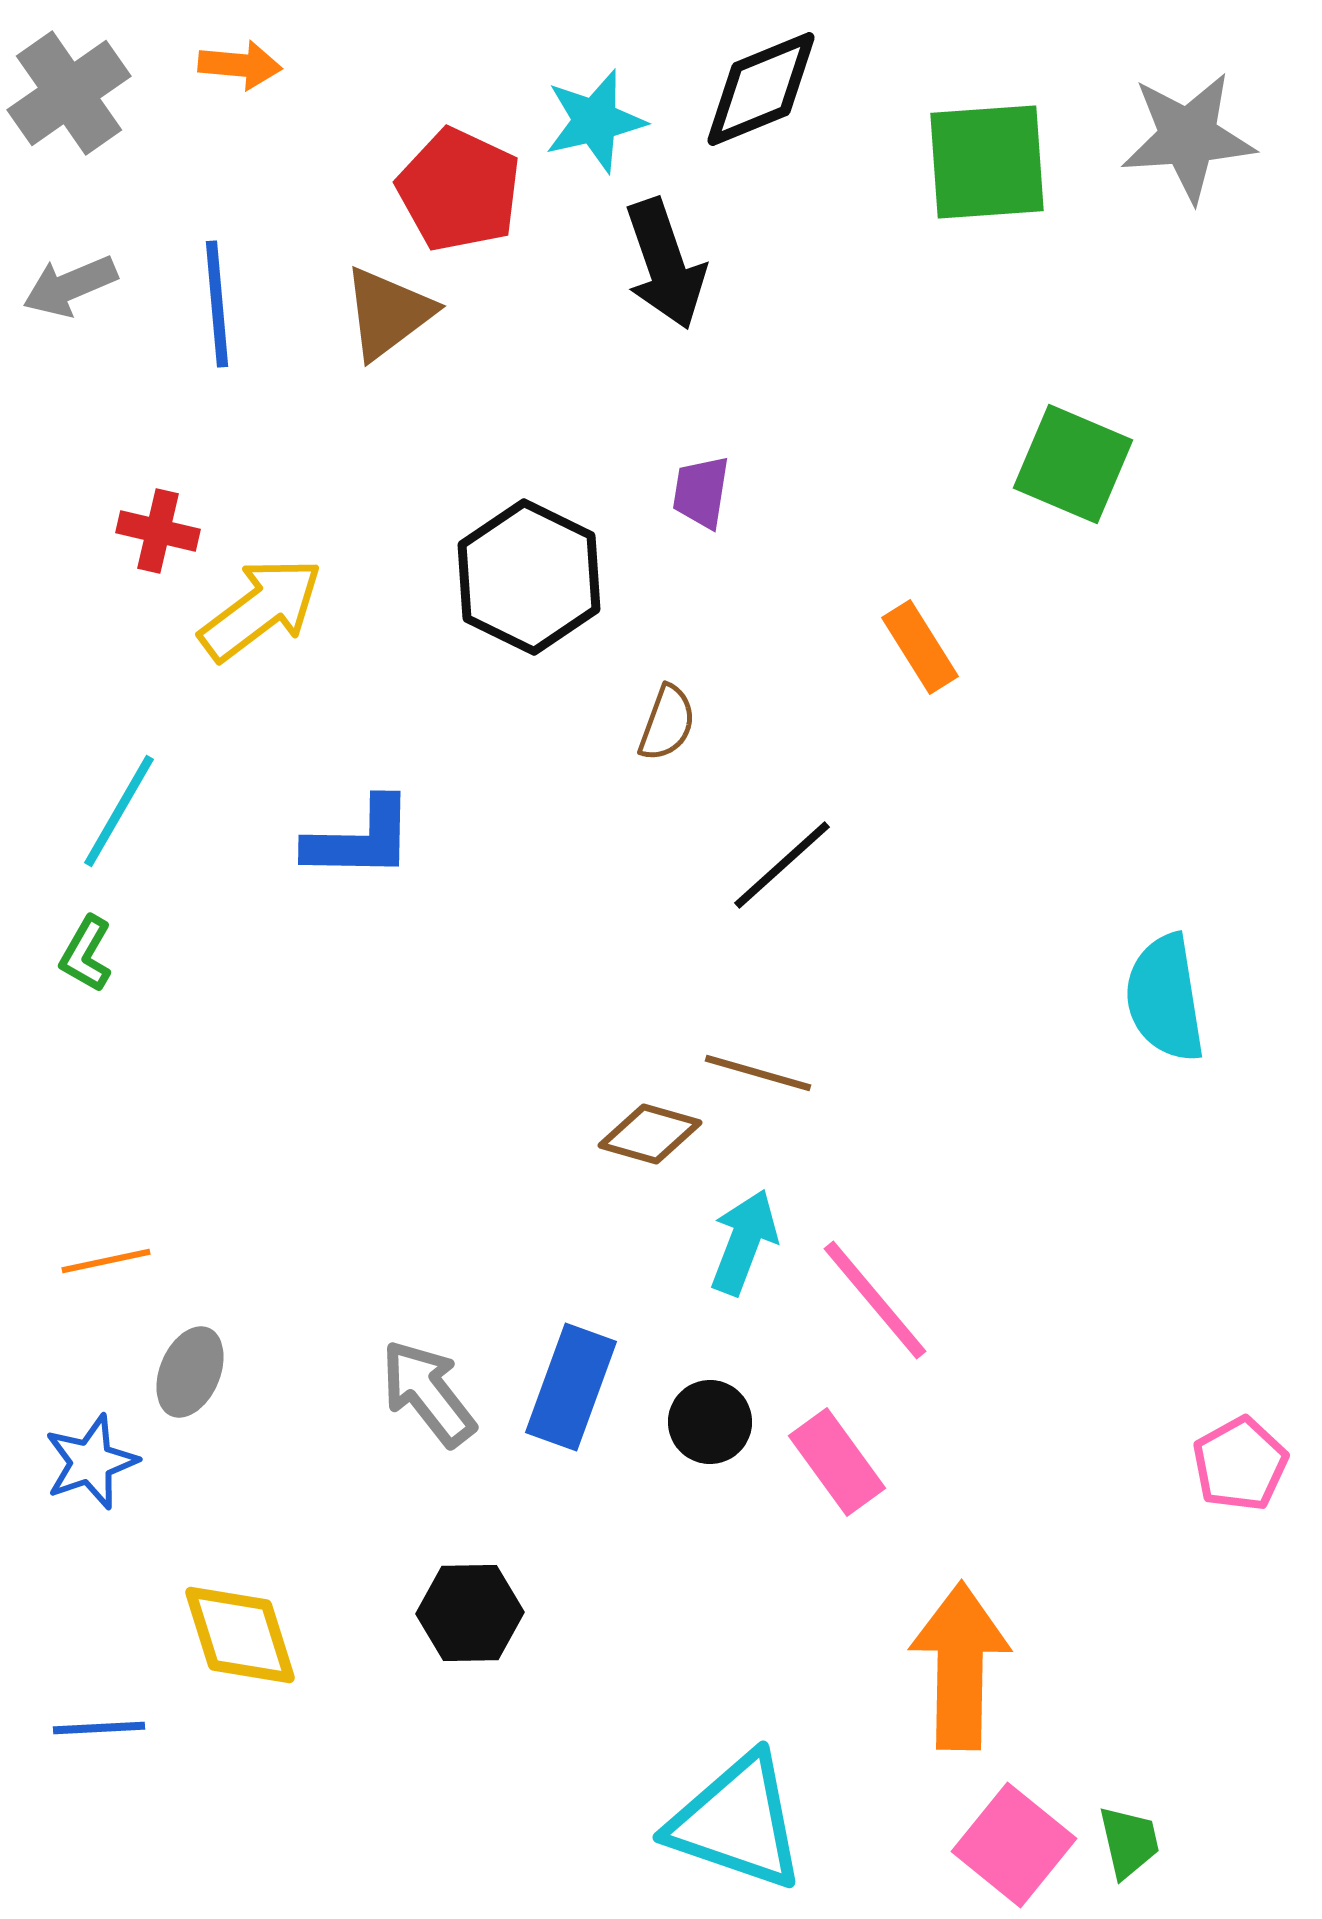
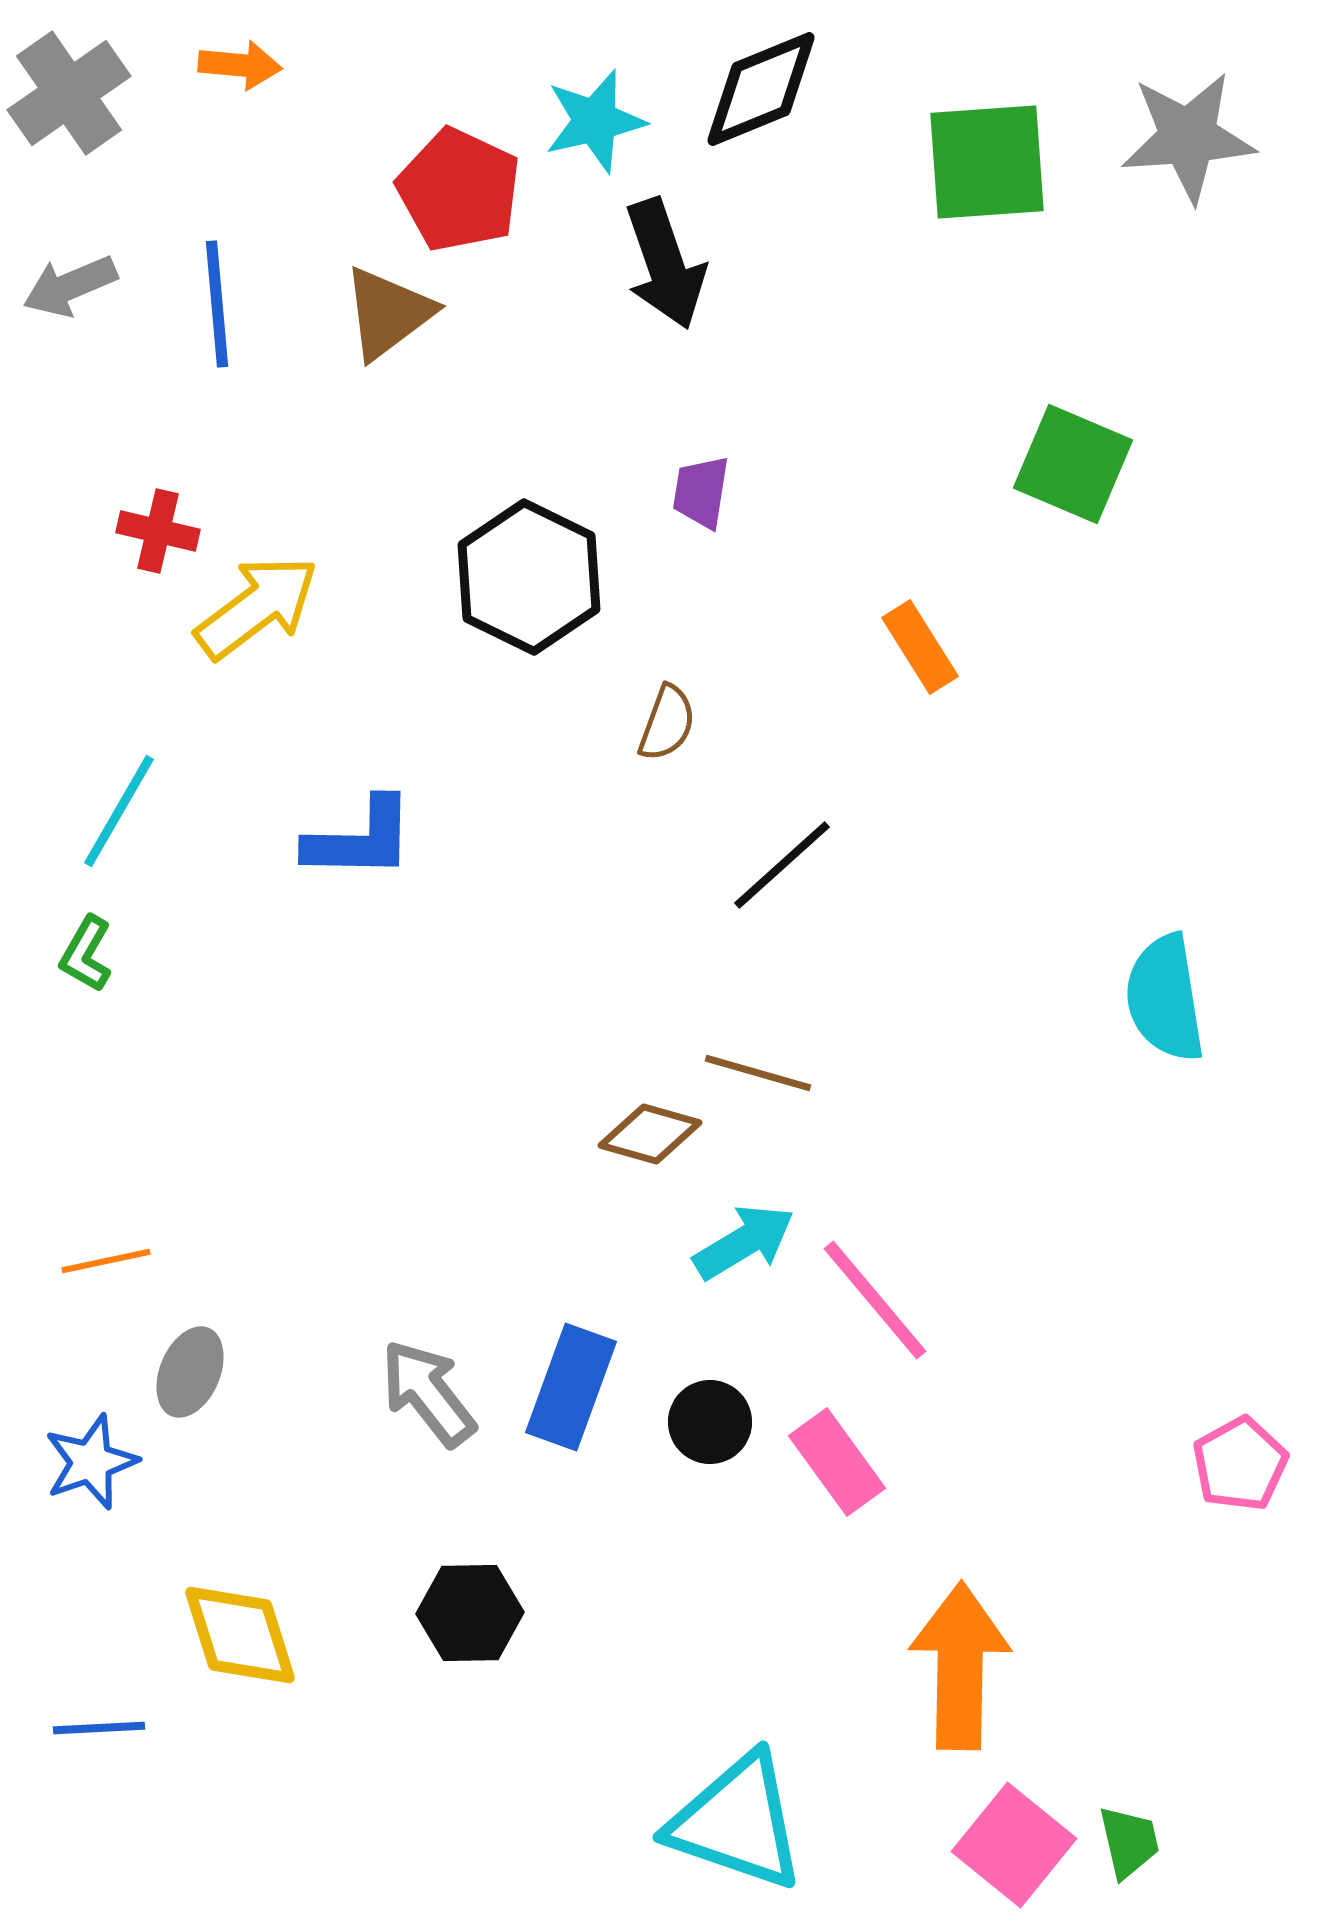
yellow arrow at (261, 609): moved 4 px left, 2 px up
cyan arrow at (744, 1242): rotated 38 degrees clockwise
